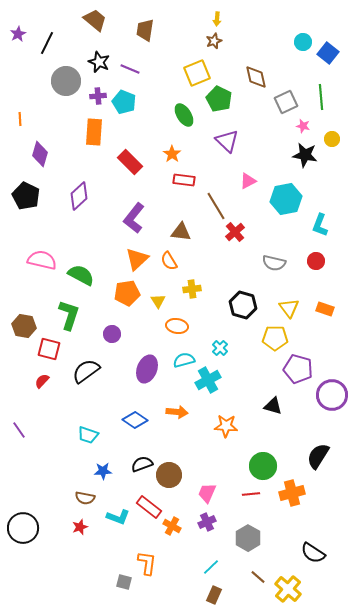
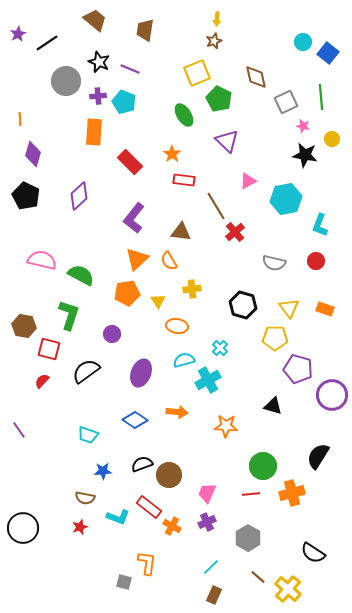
black line at (47, 43): rotated 30 degrees clockwise
purple diamond at (40, 154): moved 7 px left
purple ellipse at (147, 369): moved 6 px left, 4 px down
